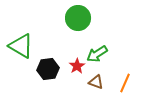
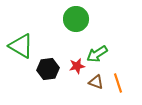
green circle: moved 2 px left, 1 px down
red star: rotated 21 degrees clockwise
orange line: moved 7 px left; rotated 42 degrees counterclockwise
